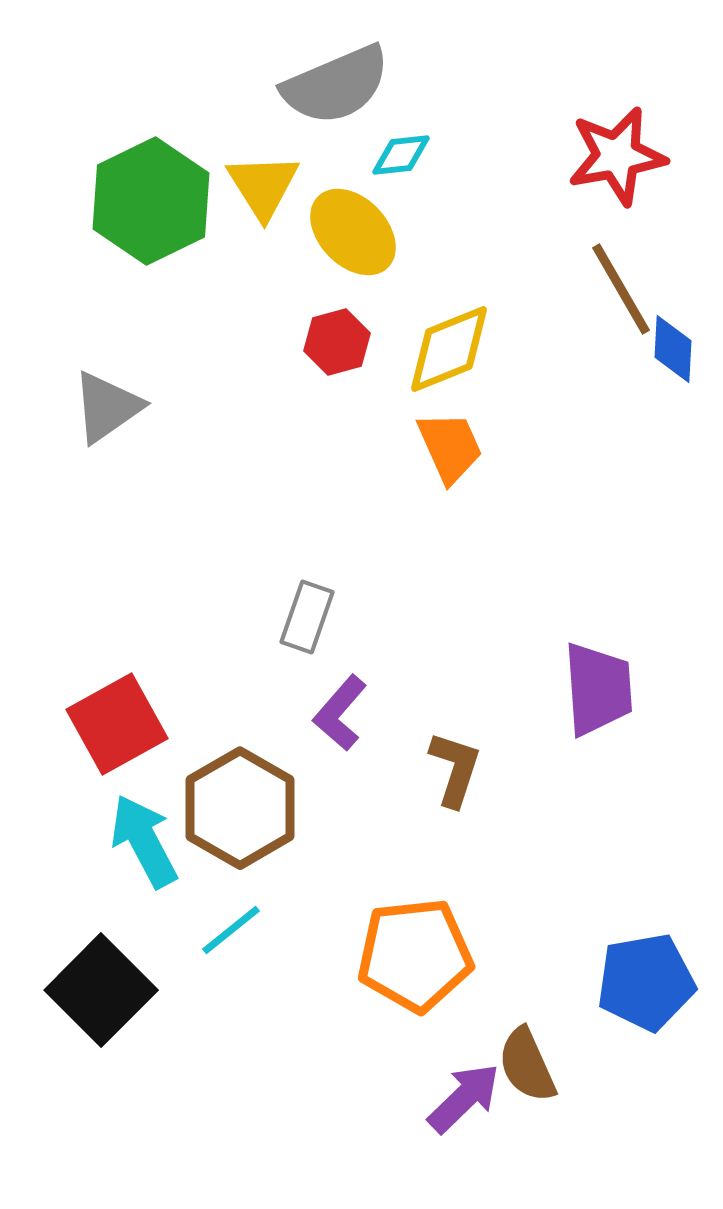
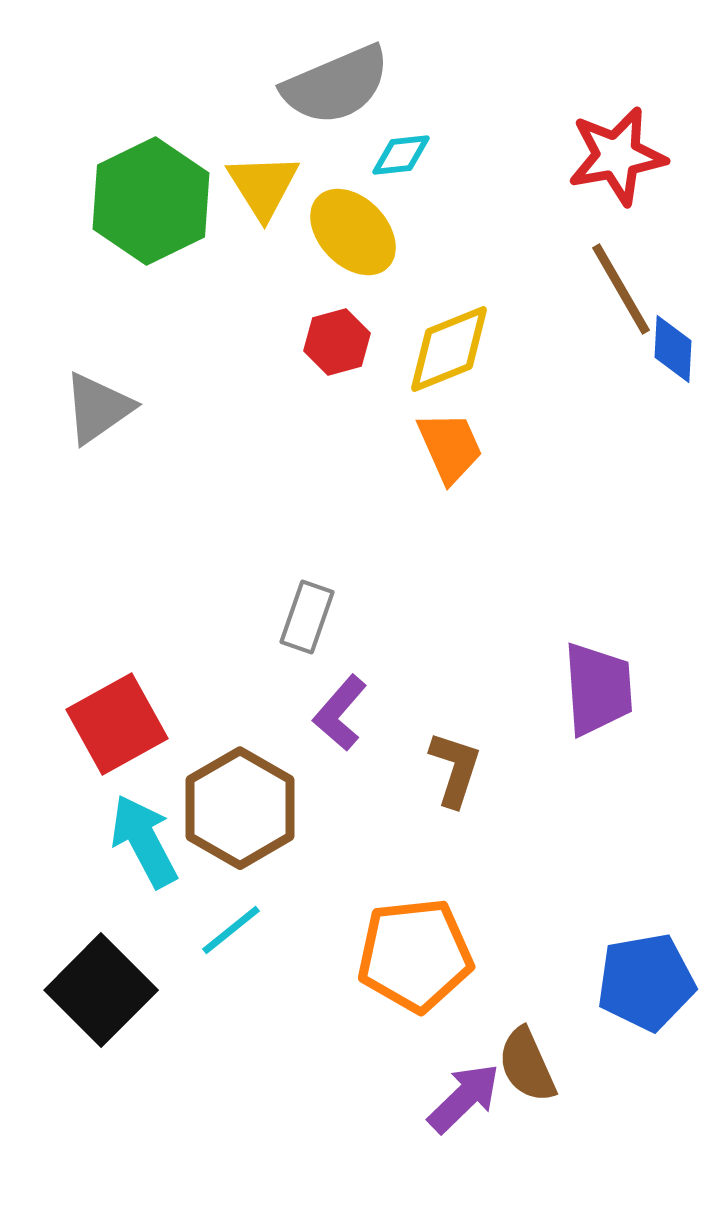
gray triangle: moved 9 px left, 1 px down
